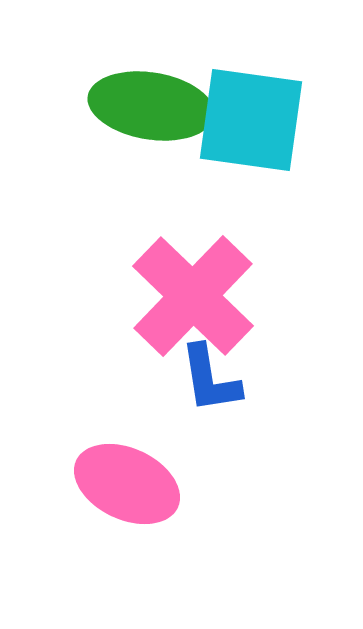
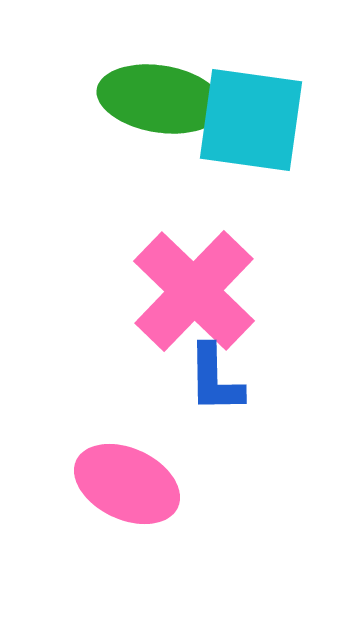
green ellipse: moved 9 px right, 7 px up
pink cross: moved 1 px right, 5 px up
blue L-shape: moved 5 px right; rotated 8 degrees clockwise
